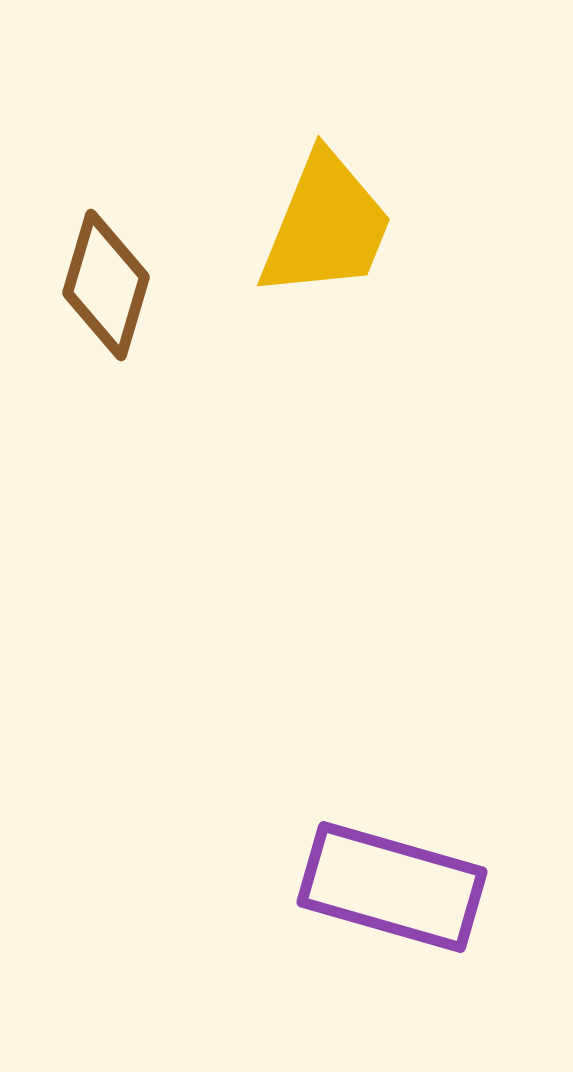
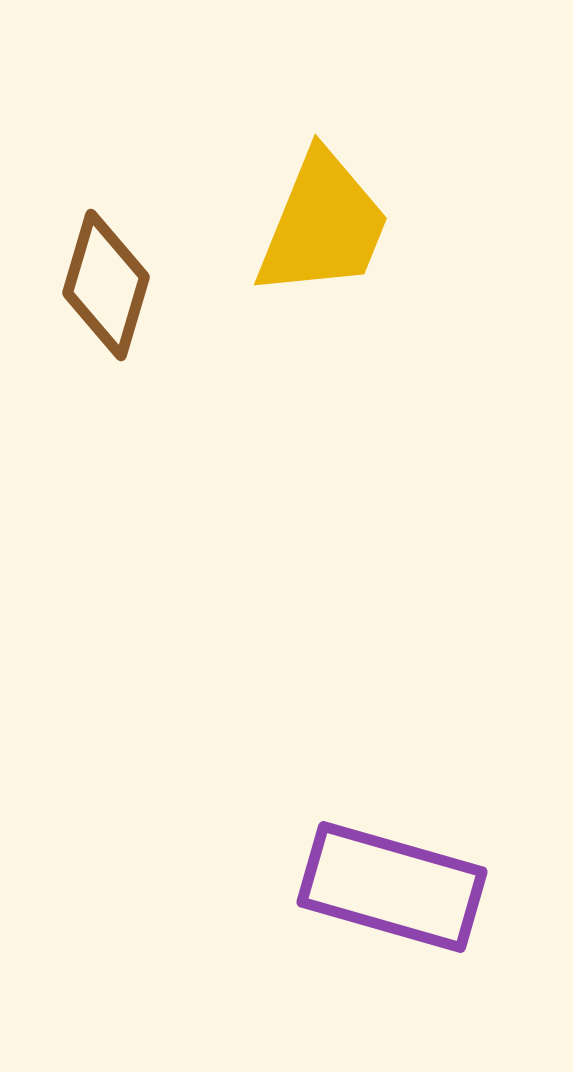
yellow trapezoid: moved 3 px left, 1 px up
